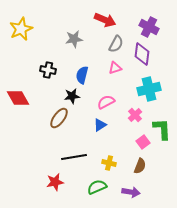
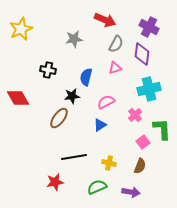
blue semicircle: moved 4 px right, 2 px down
